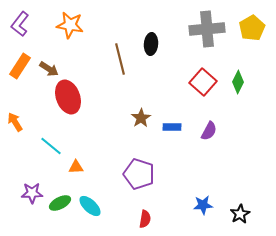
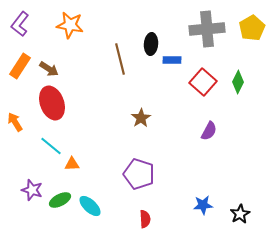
red ellipse: moved 16 px left, 6 px down
blue rectangle: moved 67 px up
orange triangle: moved 4 px left, 3 px up
purple star: moved 3 px up; rotated 20 degrees clockwise
green ellipse: moved 3 px up
red semicircle: rotated 12 degrees counterclockwise
